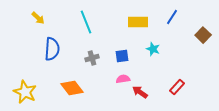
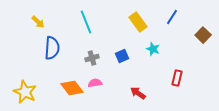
yellow arrow: moved 4 px down
yellow rectangle: rotated 54 degrees clockwise
blue semicircle: moved 1 px up
blue square: rotated 16 degrees counterclockwise
pink semicircle: moved 28 px left, 4 px down
red rectangle: moved 9 px up; rotated 28 degrees counterclockwise
red arrow: moved 2 px left, 1 px down
